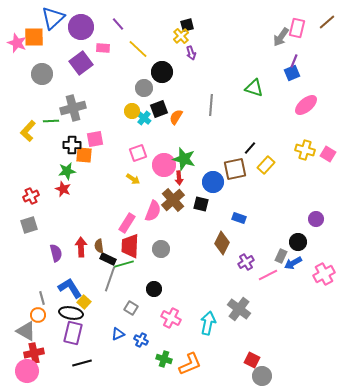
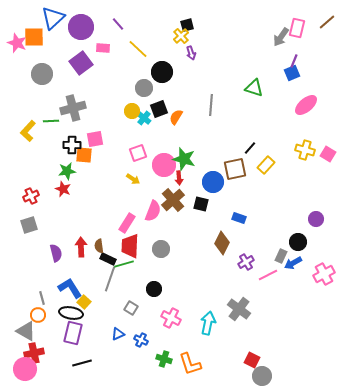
orange L-shape at (190, 364): rotated 95 degrees clockwise
pink circle at (27, 371): moved 2 px left, 2 px up
